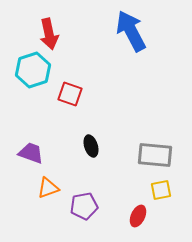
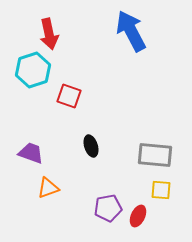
red square: moved 1 px left, 2 px down
yellow square: rotated 15 degrees clockwise
purple pentagon: moved 24 px right, 2 px down
